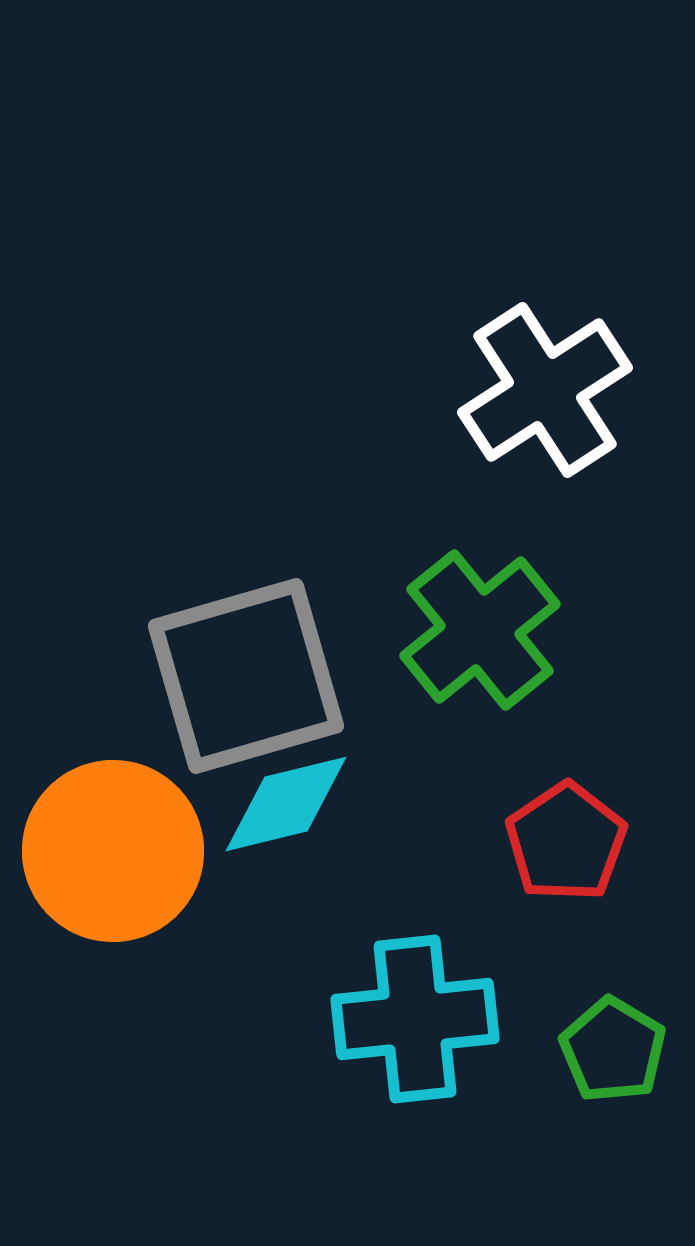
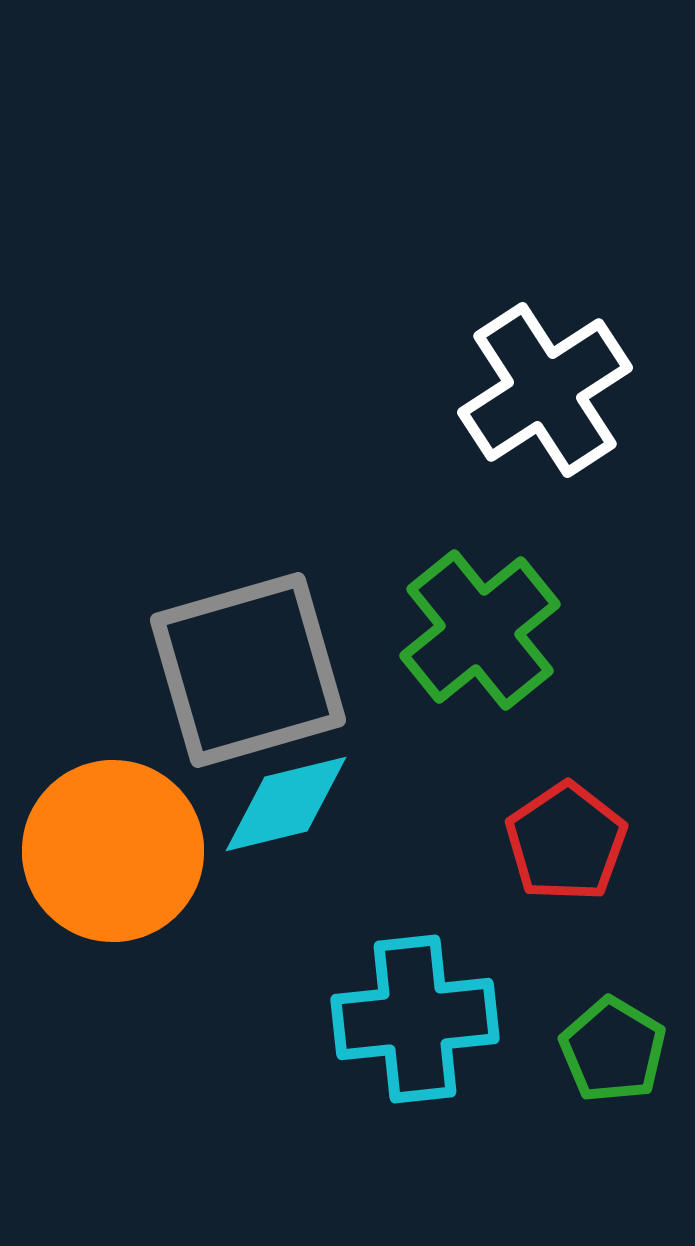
gray square: moved 2 px right, 6 px up
